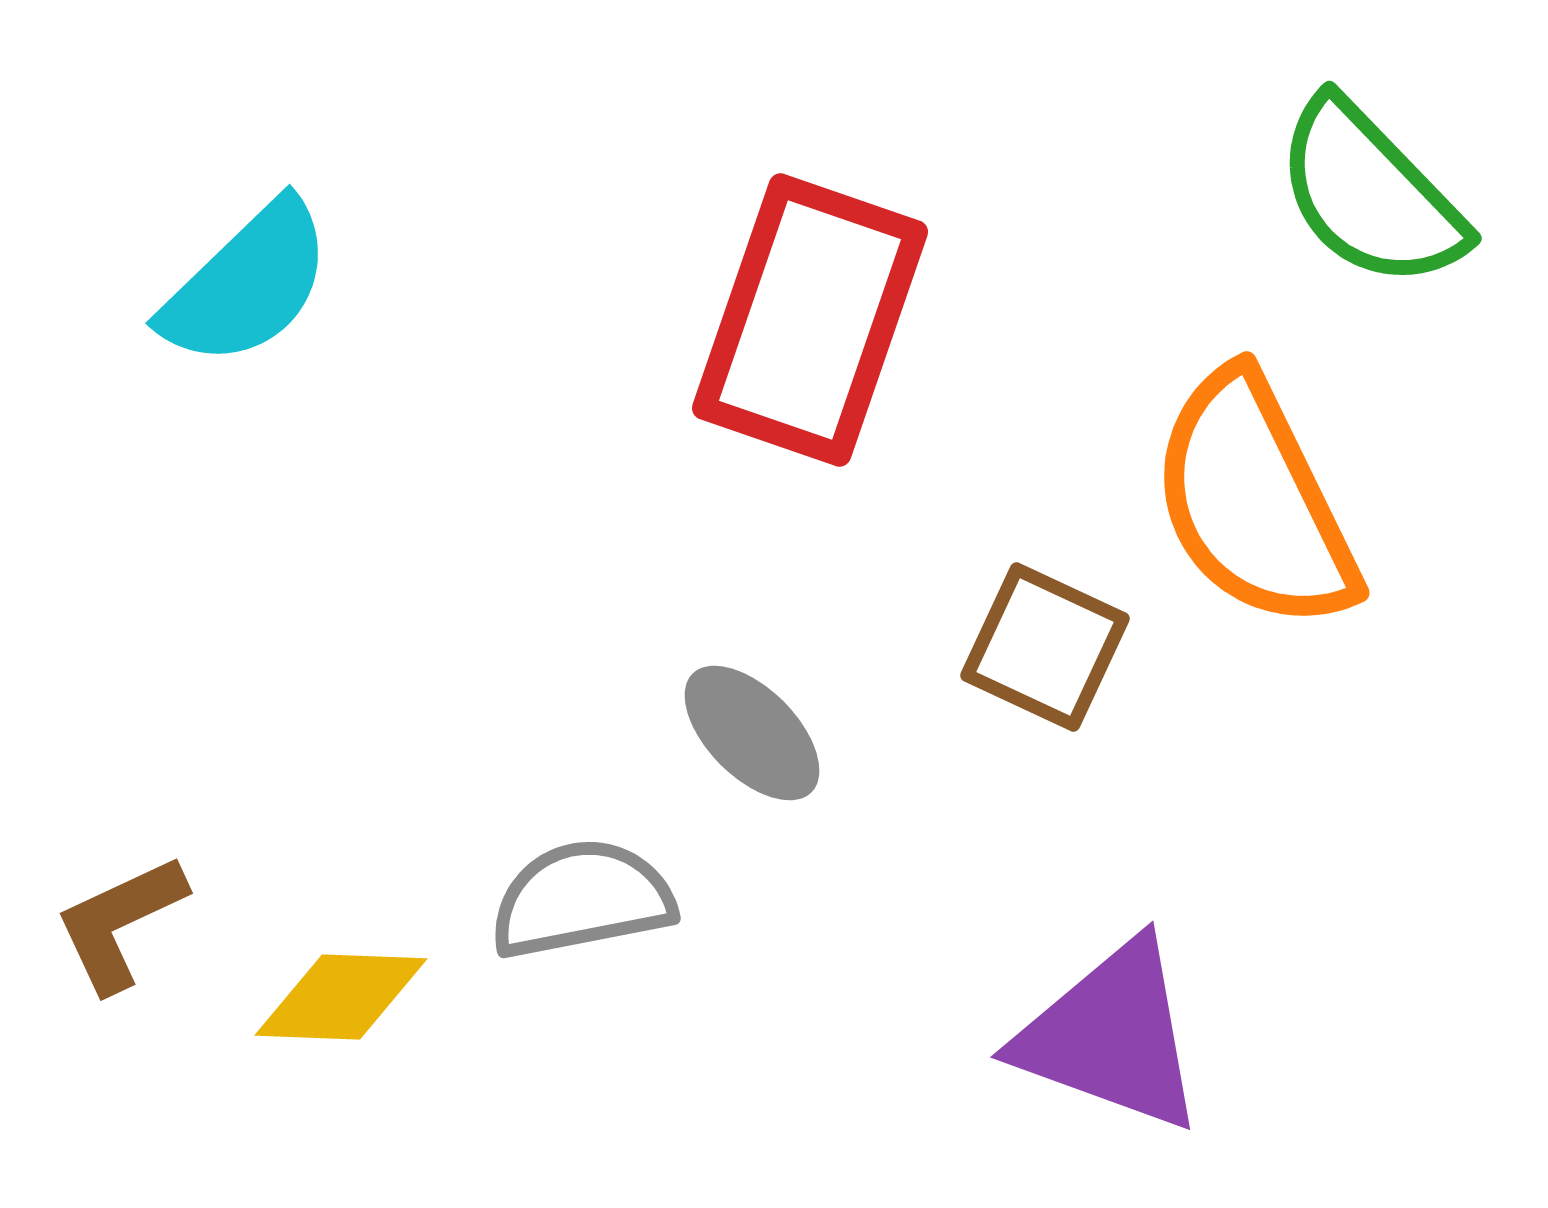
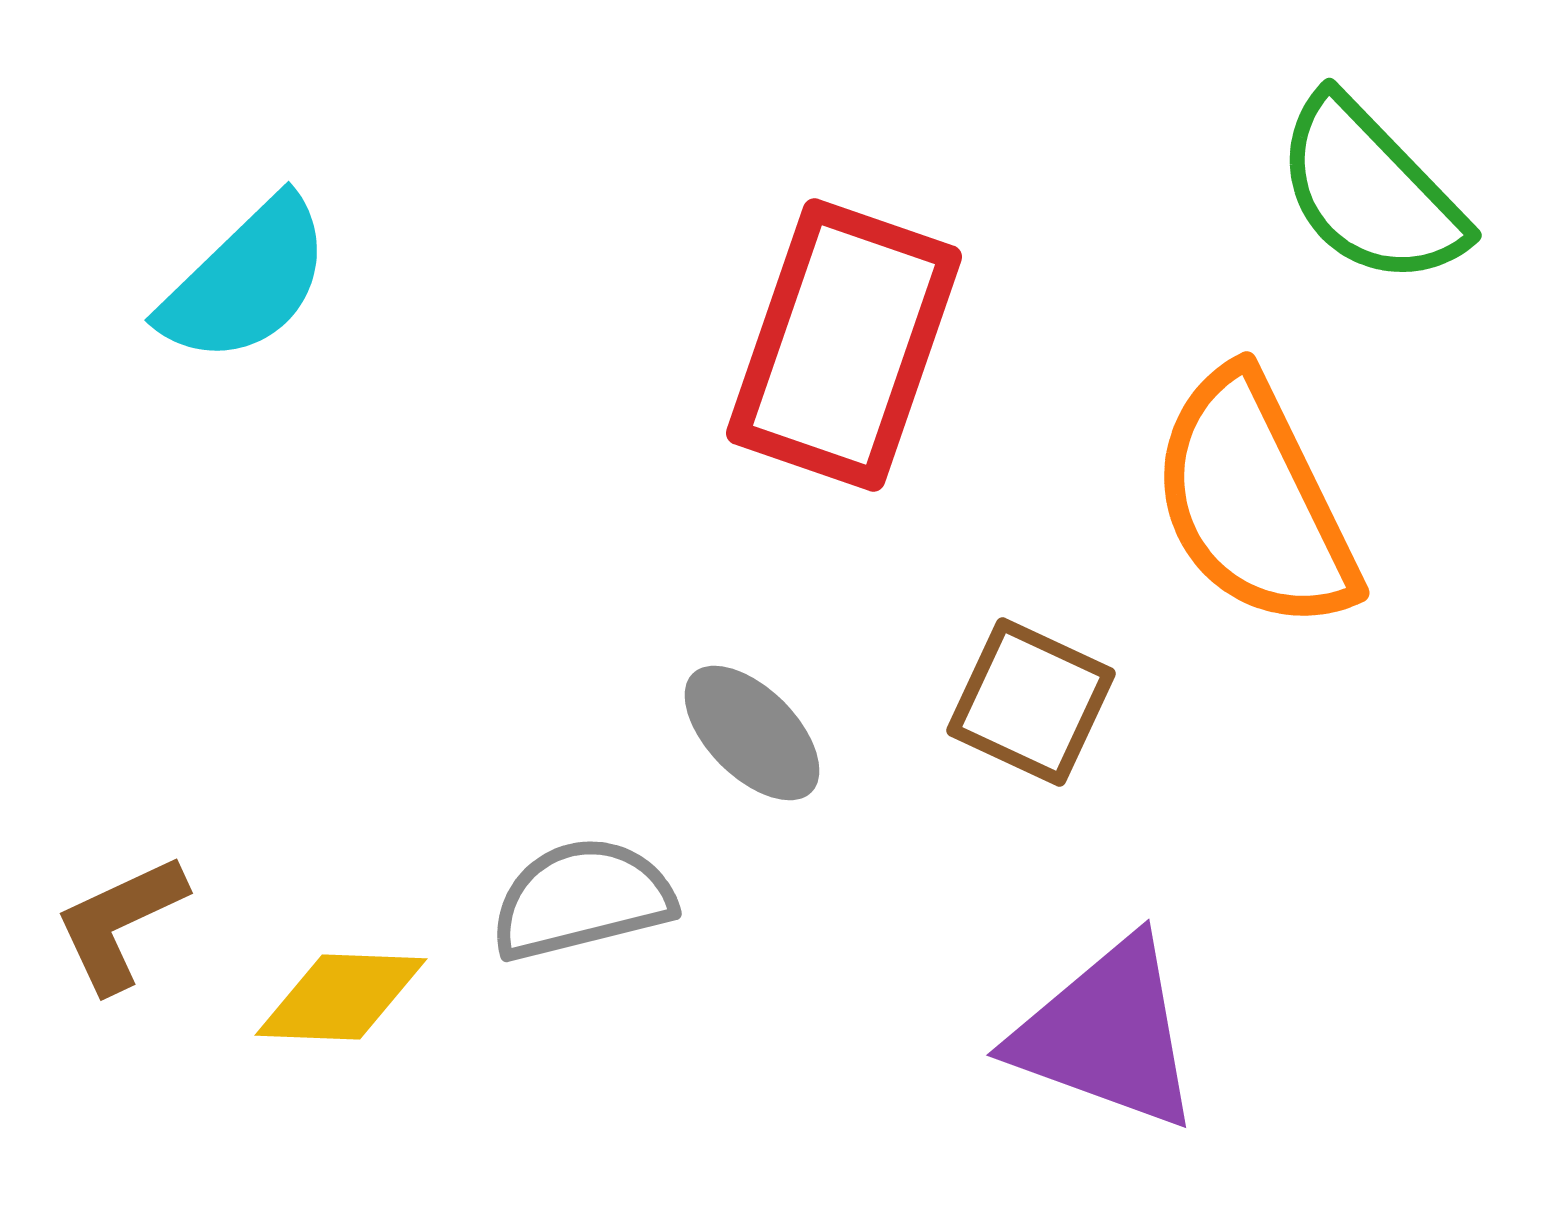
green semicircle: moved 3 px up
cyan semicircle: moved 1 px left, 3 px up
red rectangle: moved 34 px right, 25 px down
brown square: moved 14 px left, 55 px down
gray semicircle: rotated 3 degrees counterclockwise
purple triangle: moved 4 px left, 2 px up
